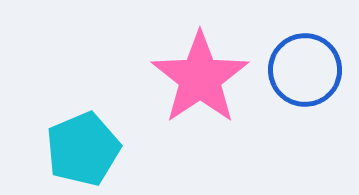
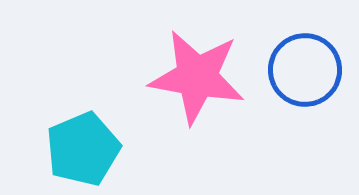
pink star: moved 3 px left, 1 px up; rotated 28 degrees counterclockwise
